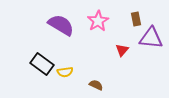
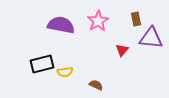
purple semicircle: rotated 20 degrees counterclockwise
black rectangle: rotated 50 degrees counterclockwise
